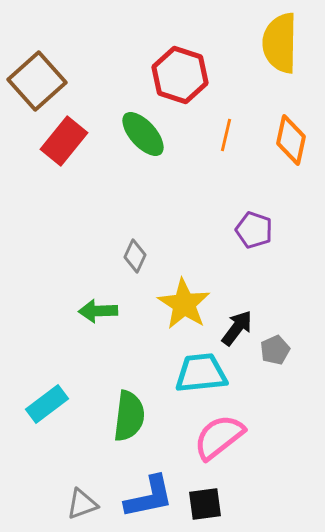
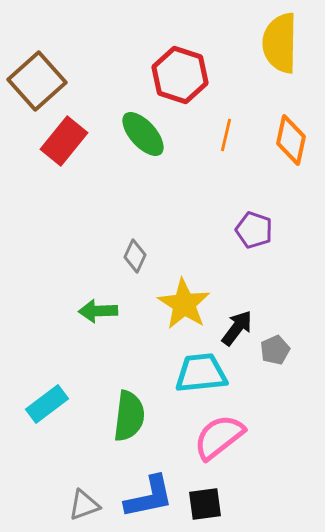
gray triangle: moved 2 px right, 1 px down
